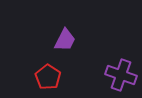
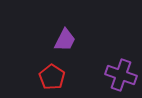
red pentagon: moved 4 px right
